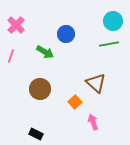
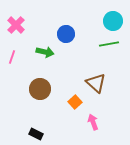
green arrow: rotated 18 degrees counterclockwise
pink line: moved 1 px right, 1 px down
